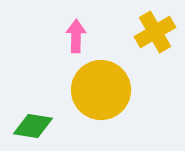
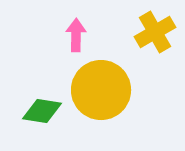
pink arrow: moved 1 px up
green diamond: moved 9 px right, 15 px up
